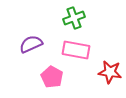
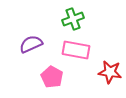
green cross: moved 1 px left, 1 px down
